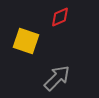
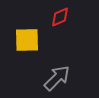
yellow square: moved 1 px right, 1 px up; rotated 20 degrees counterclockwise
